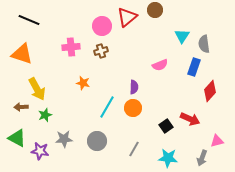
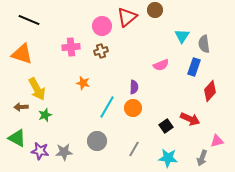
pink semicircle: moved 1 px right
gray star: moved 13 px down
